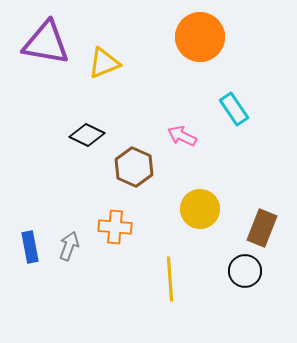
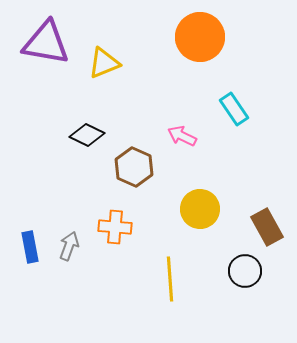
brown rectangle: moved 5 px right, 1 px up; rotated 51 degrees counterclockwise
